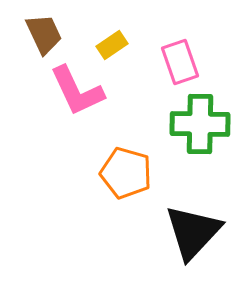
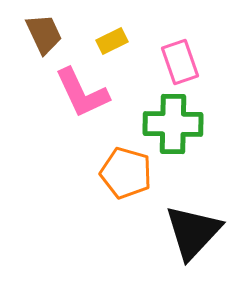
yellow rectangle: moved 4 px up; rotated 8 degrees clockwise
pink L-shape: moved 5 px right, 2 px down
green cross: moved 27 px left
